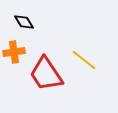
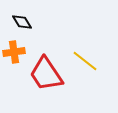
black diamond: moved 2 px left
yellow line: moved 1 px right, 1 px down
